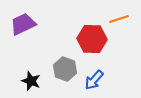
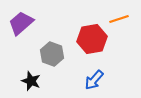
purple trapezoid: moved 2 px left, 1 px up; rotated 16 degrees counterclockwise
red hexagon: rotated 12 degrees counterclockwise
gray hexagon: moved 13 px left, 15 px up
